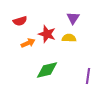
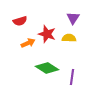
green diamond: moved 2 px up; rotated 45 degrees clockwise
purple line: moved 16 px left, 1 px down
